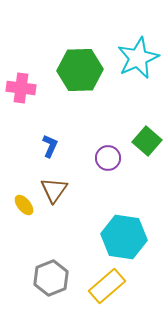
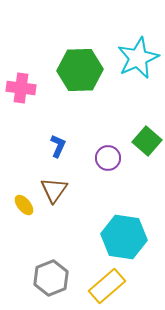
blue L-shape: moved 8 px right
